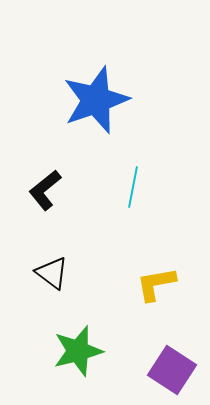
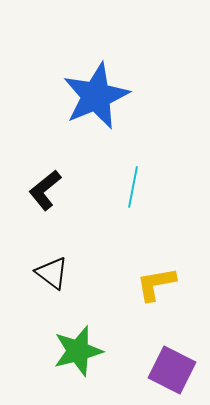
blue star: moved 4 px up; rotated 4 degrees counterclockwise
purple square: rotated 6 degrees counterclockwise
